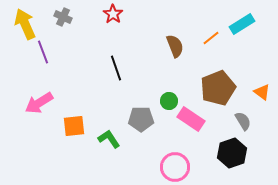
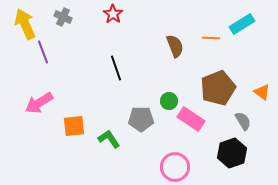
orange line: rotated 42 degrees clockwise
